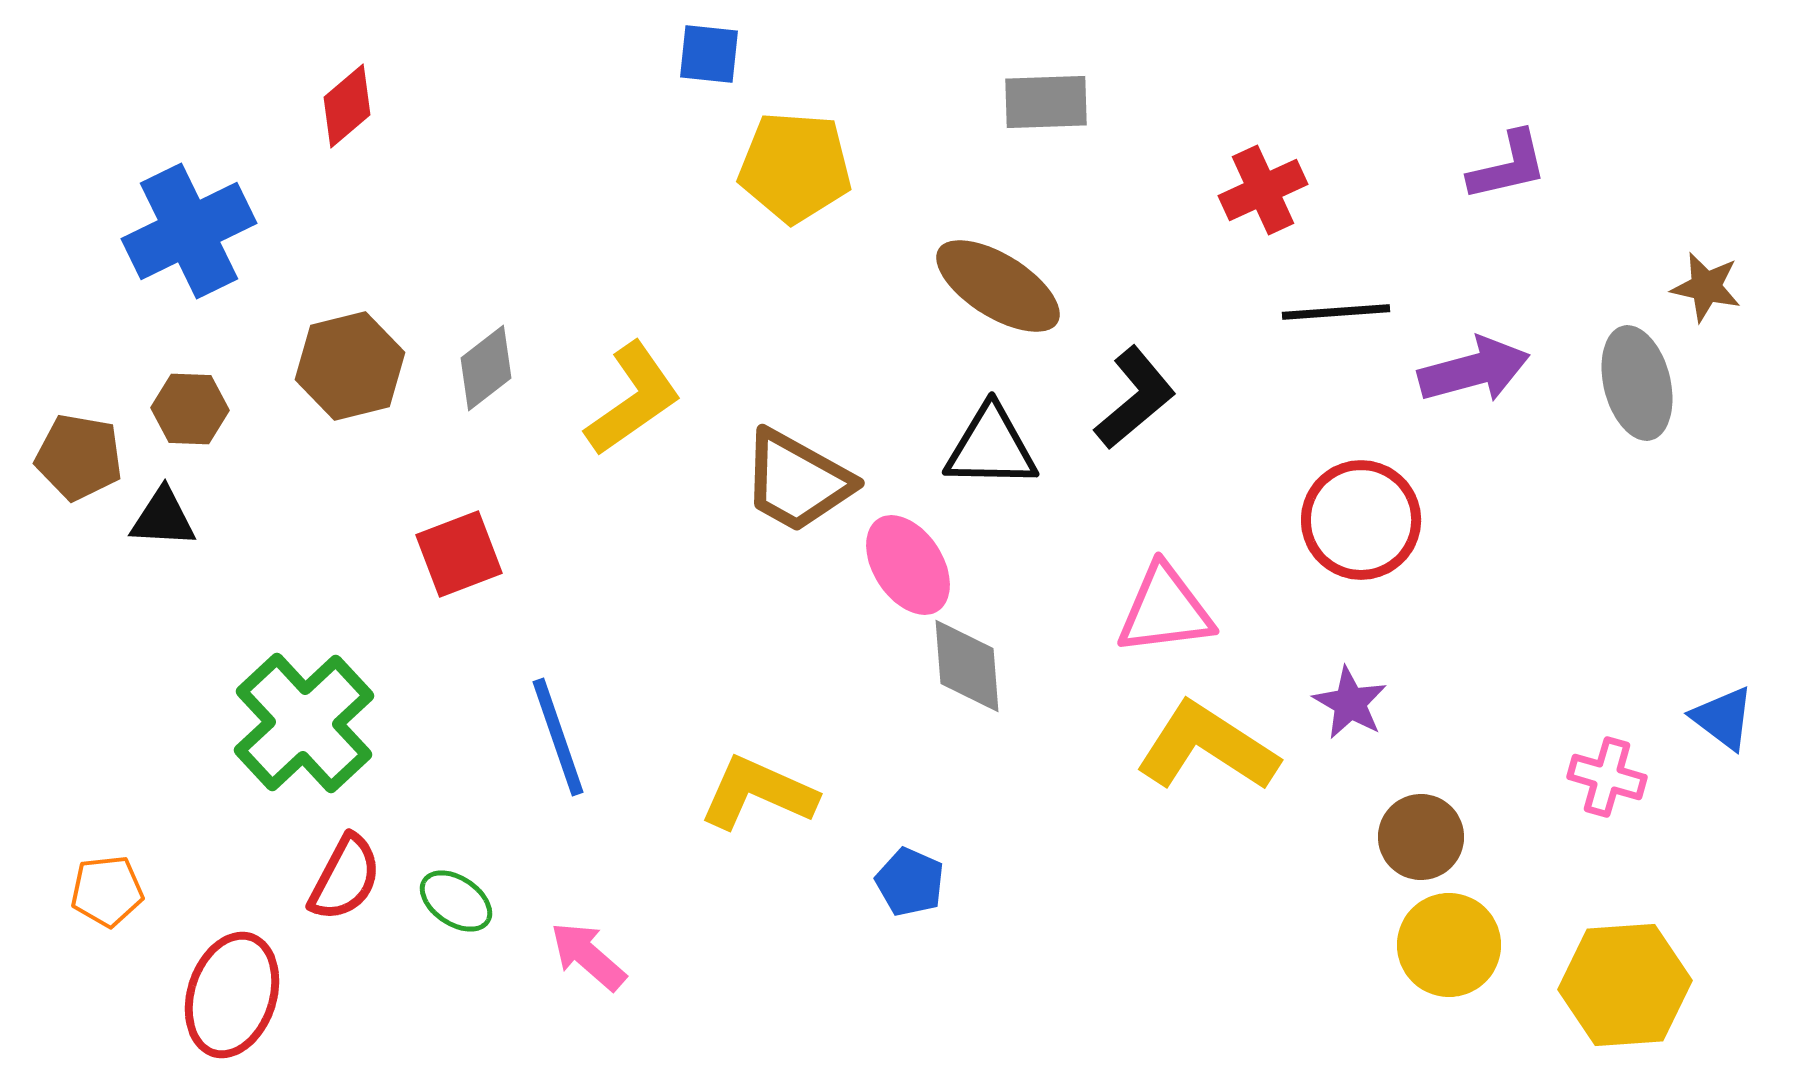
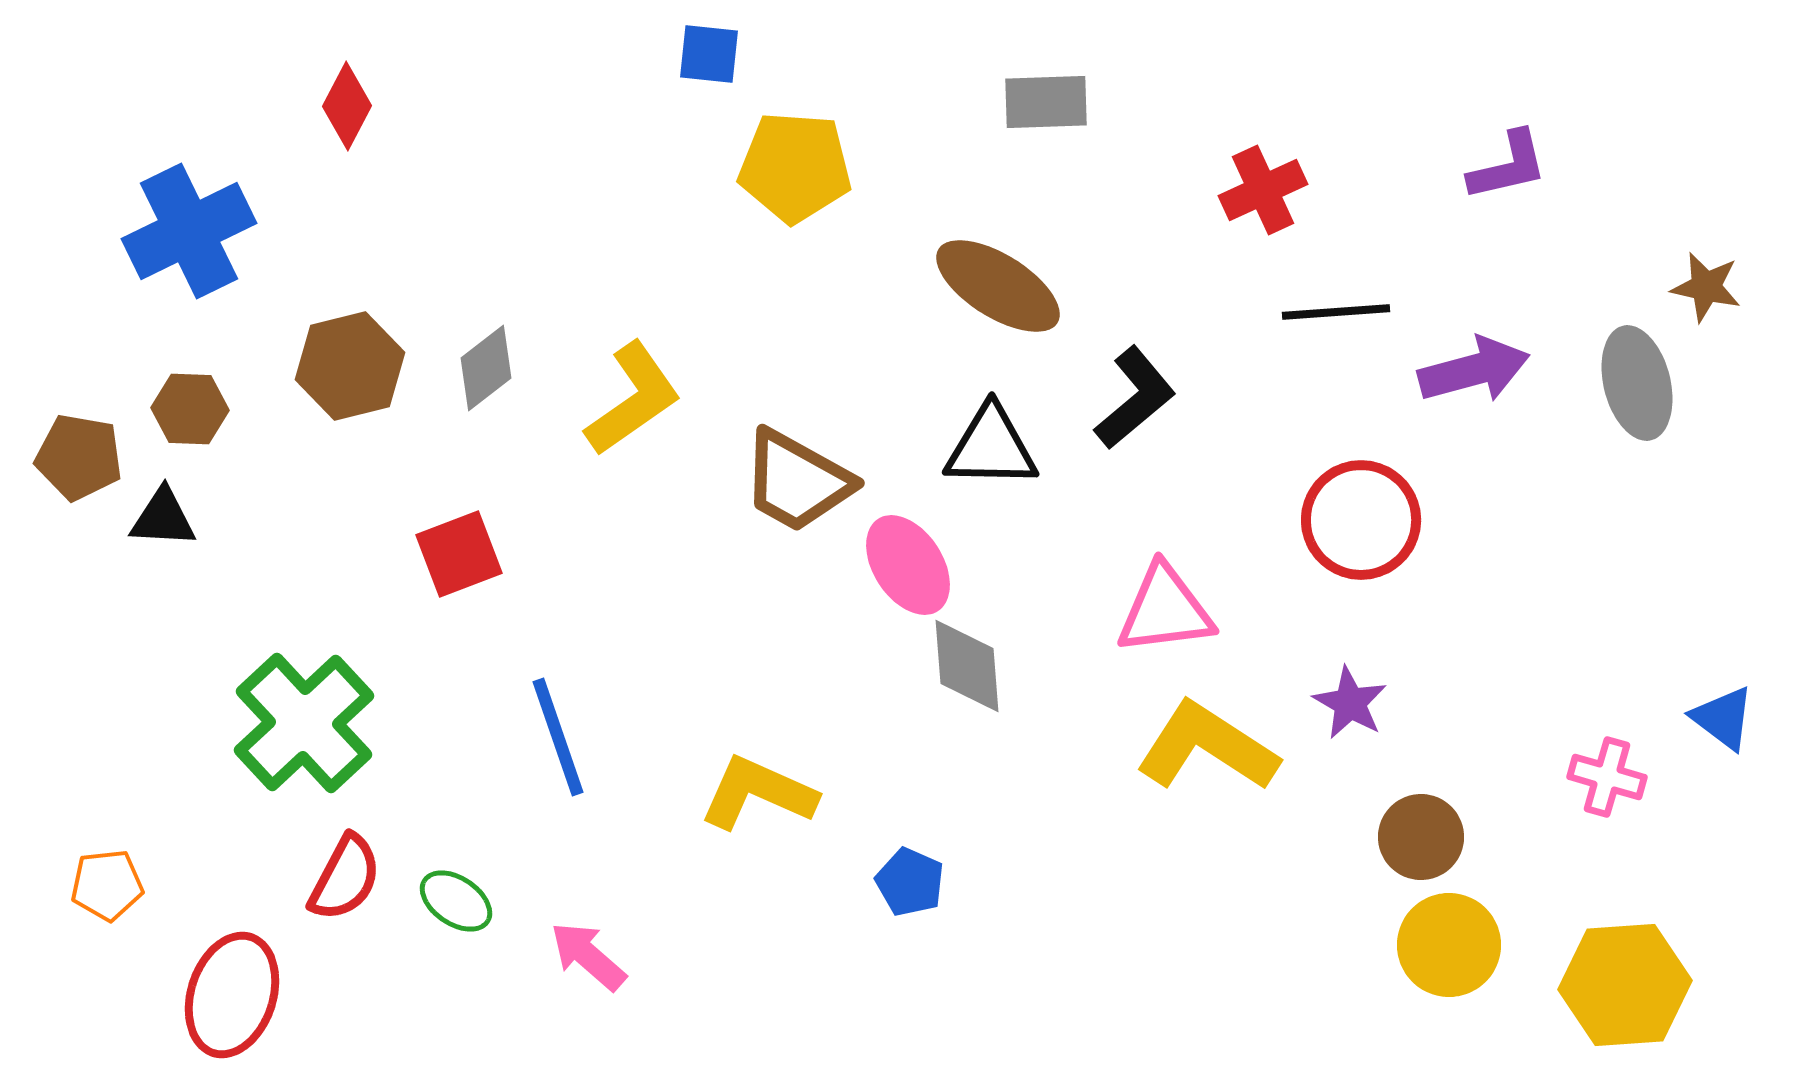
red diamond at (347, 106): rotated 22 degrees counterclockwise
orange pentagon at (107, 891): moved 6 px up
